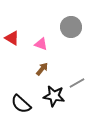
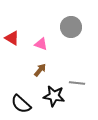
brown arrow: moved 2 px left, 1 px down
gray line: rotated 35 degrees clockwise
